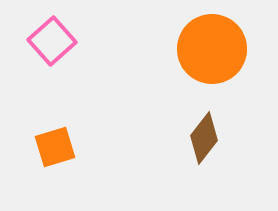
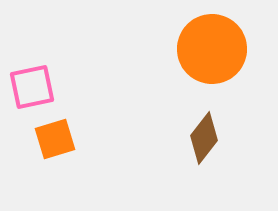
pink square: moved 20 px left, 46 px down; rotated 30 degrees clockwise
orange square: moved 8 px up
